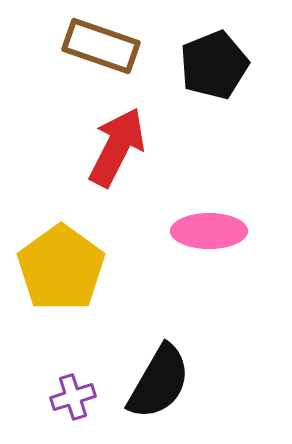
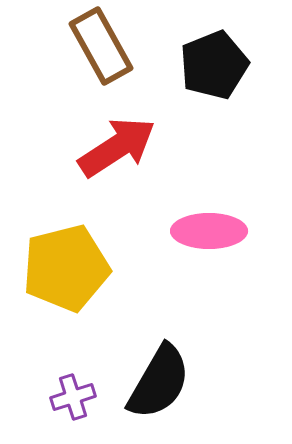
brown rectangle: rotated 42 degrees clockwise
red arrow: rotated 30 degrees clockwise
yellow pentagon: moved 5 px right; rotated 22 degrees clockwise
